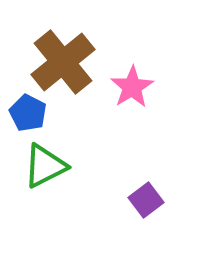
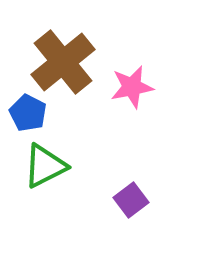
pink star: rotated 21 degrees clockwise
purple square: moved 15 px left
